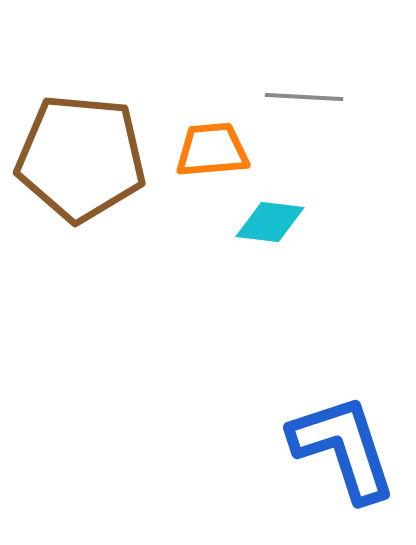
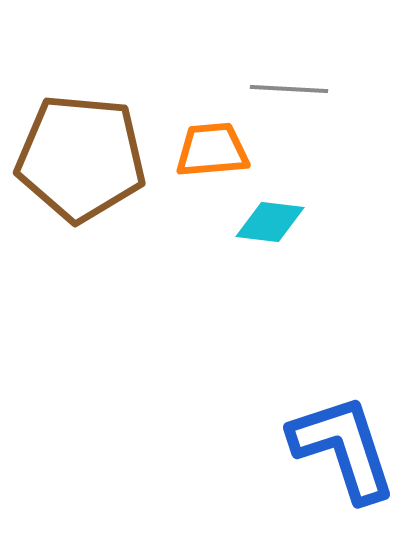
gray line: moved 15 px left, 8 px up
